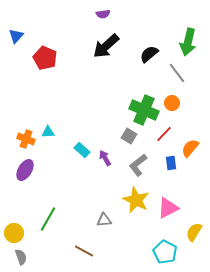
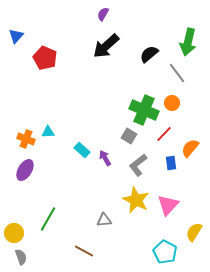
purple semicircle: rotated 128 degrees clockwise
pink triangle: moved 3 px up; rotated 20 degrees counterclockwise
